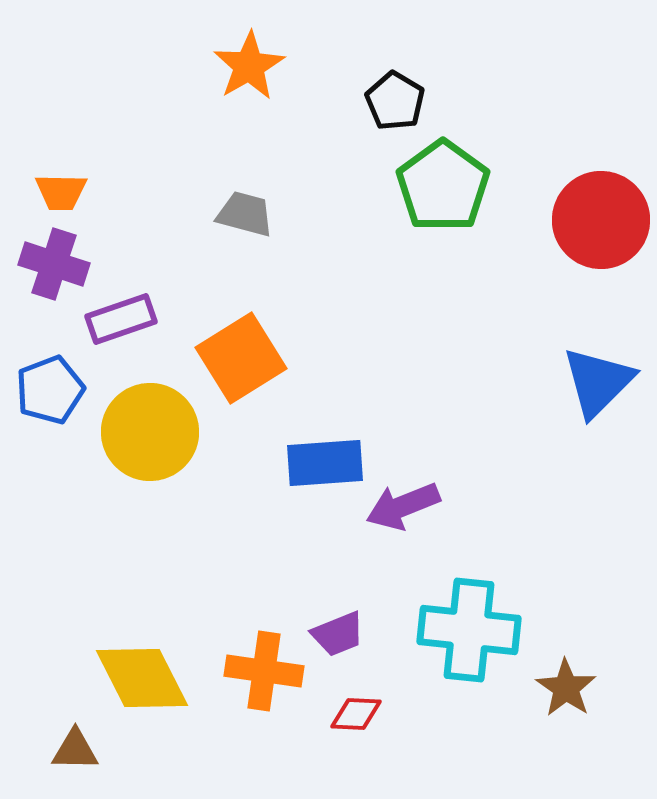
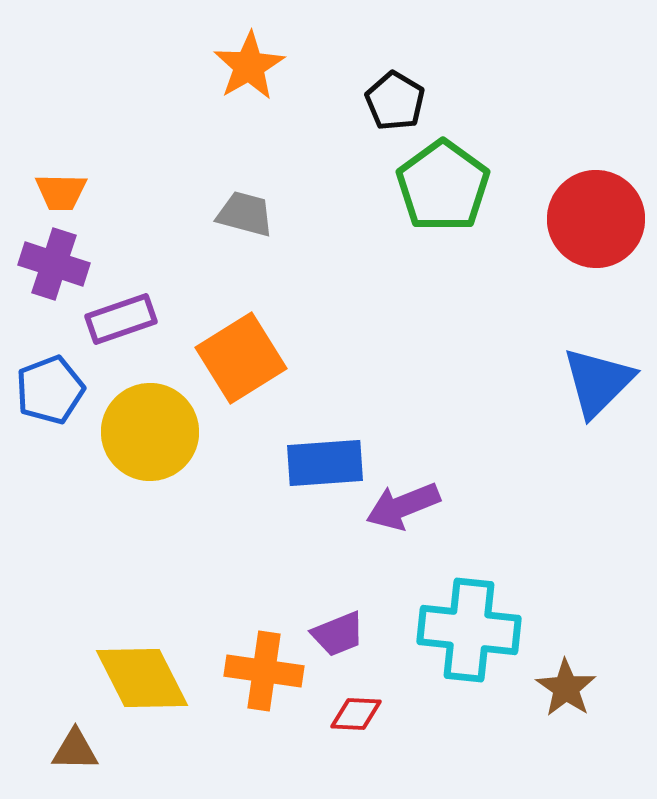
red circle: moved 5 px left, 1 px up
